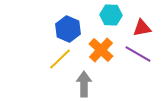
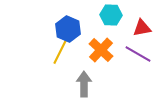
yellow line: moved 7 px up; rotated 20 degrees counterclockwise
